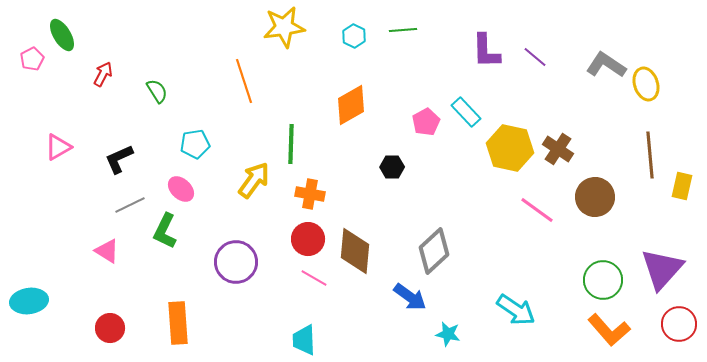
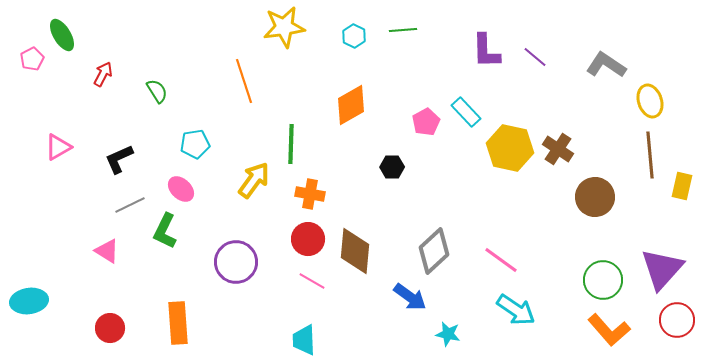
yellow ellipse at (646, 84): moved 4 px right, 17 px down
pink line at (537, 210): moved 36 px left, 50 px down
pink line at (314, 278): moved 2 px left, 3 px down
red circle at (679, 324): moved 2 px left, 4 px up
